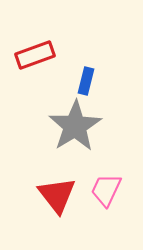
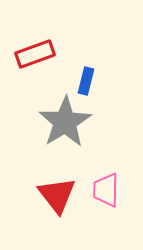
red rectangle: moved 1 px up
gray star: moved 10 px left, 4 px up
pink trapezoid: rotated 24 degrees counterclockwise
